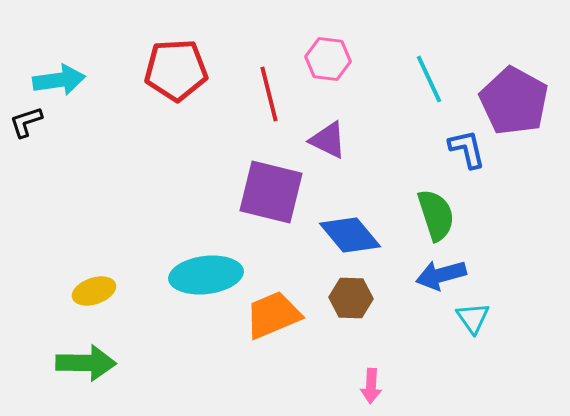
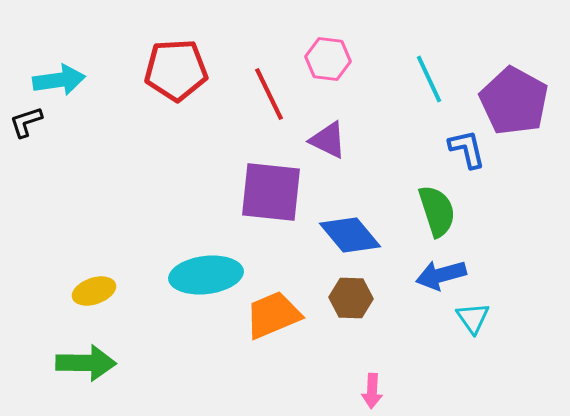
red line: rotated 12 degrees counterclockwise
purple square: rotated 8 degrees counterclockwise
green semicircle: moved 1 px right, 4 px up
pink arrow: moved 1 px right, 5 px down
